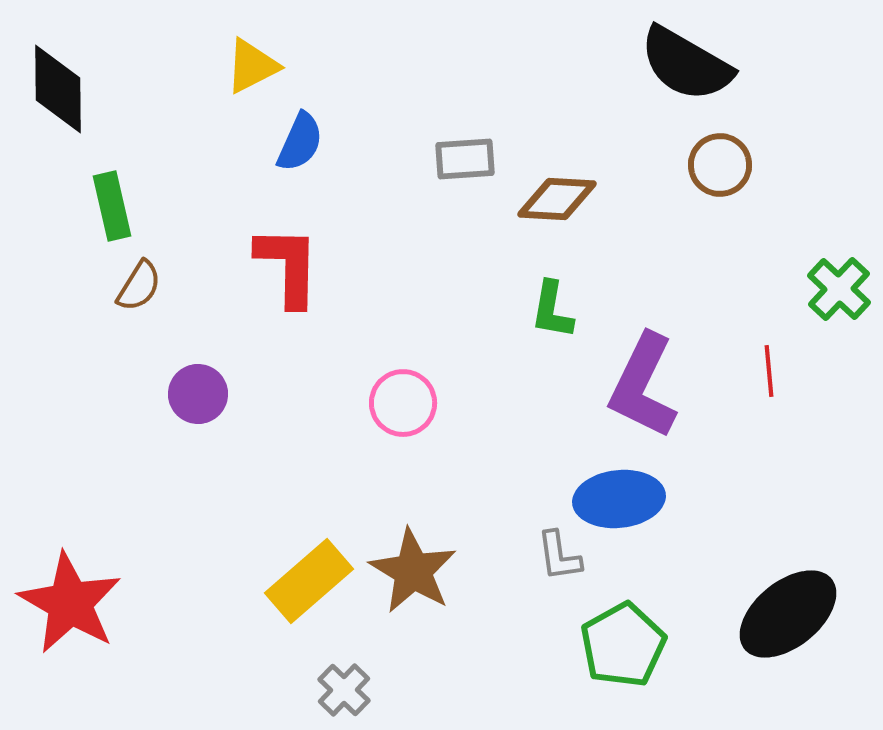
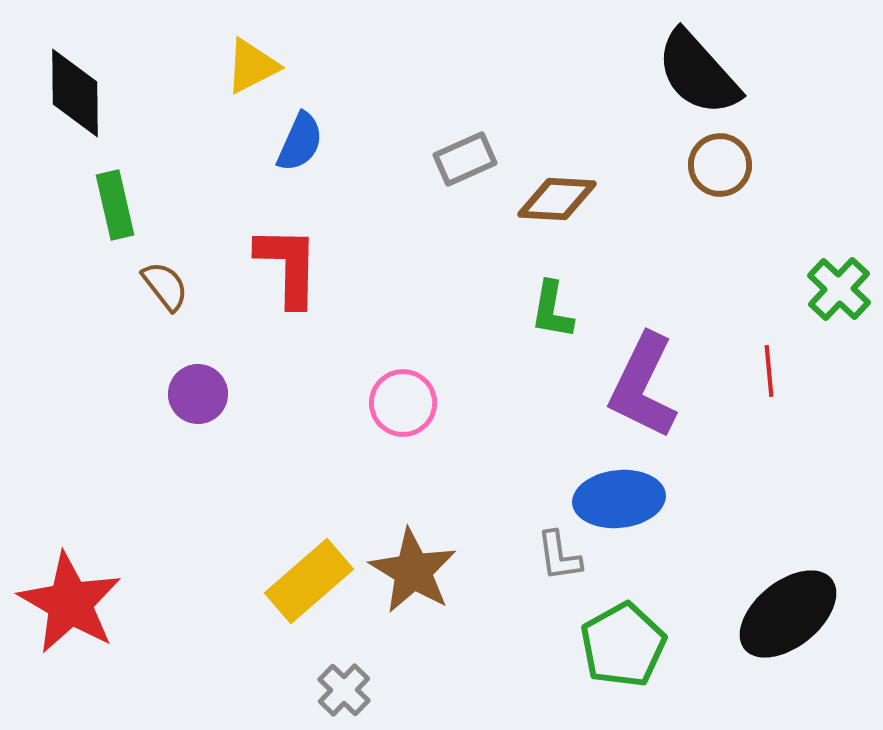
black semicircle: moved 12 px right, 9 px down; rotated 18 degrees clockwise
black diamond: moved 17 px right, 4 px down
gray rectangle: rotated 20 degrees counterclockwise
green rectangle: moved 3 px right, 1 px up
brown semicircle: moved 26 px right; rotated 70 degrees counterclockwise
